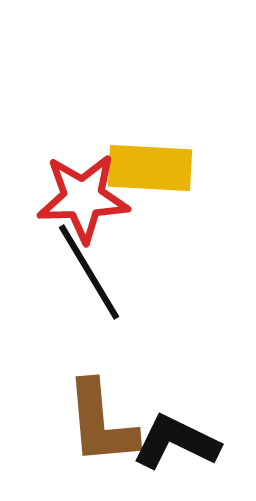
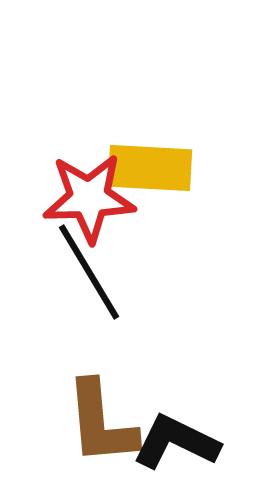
red star: moved 6 px right
